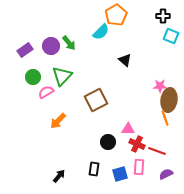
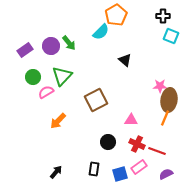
orange line: rotated 42 degrees clockwise
pink triangle: moved 3 px right, 9 px up
pink rectangle: rotated 49 degrees clockwise
black arrow: moved 3 px left, 4 px up
